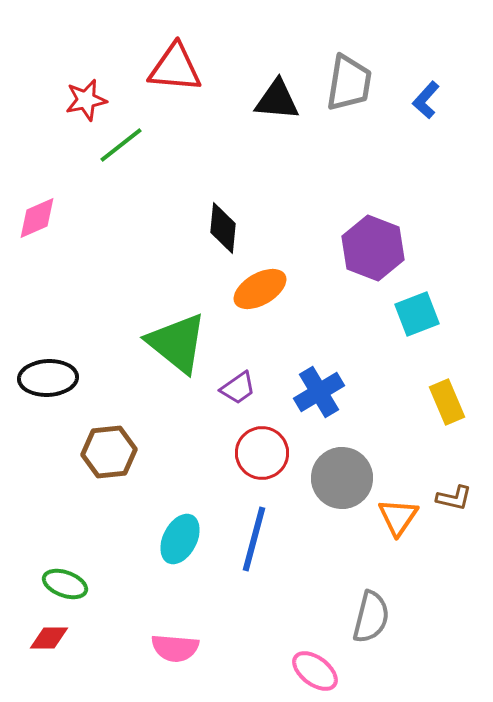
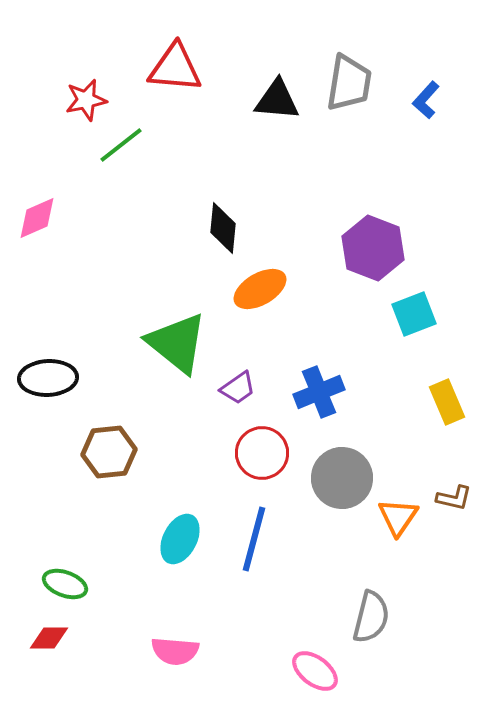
cyan square: moved 3 px left
blue cross: rotated 9 degrees clockwise
pink semicircle: moved 3 px down
